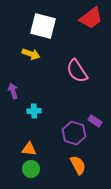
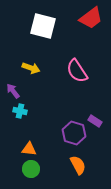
yellow arrow: moved 14 px down
purple arrow: rotated 21 degrees counterclockwise
cyan cross: moved 14 px left; rotated 16 degrees clockwise
